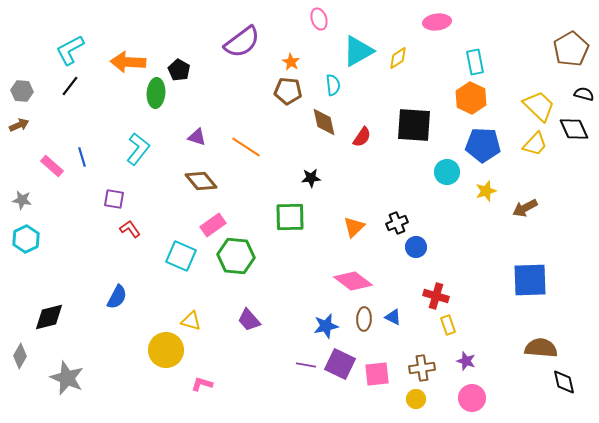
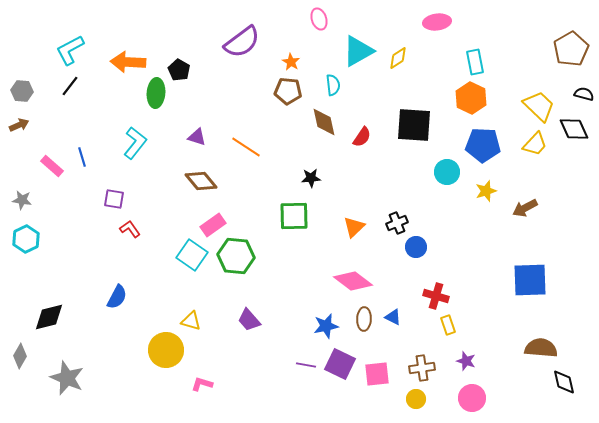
cyan L-shape at (138, 149): moved 3 px left, 6 px up
green square at (290, 217): moved 4 px right, 1 px up
cyan square at (181, 256): moved 11 px right, 1 px up; rotated 12 degrees clockwise
